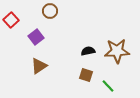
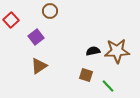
black semicircle: moved 5 px right
